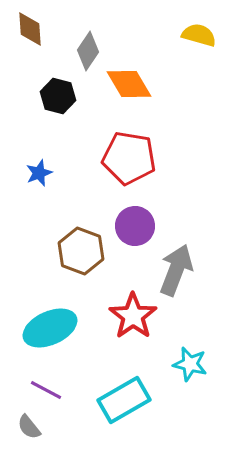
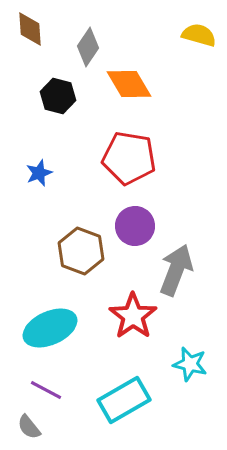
gray diamond: moved 4 px up
